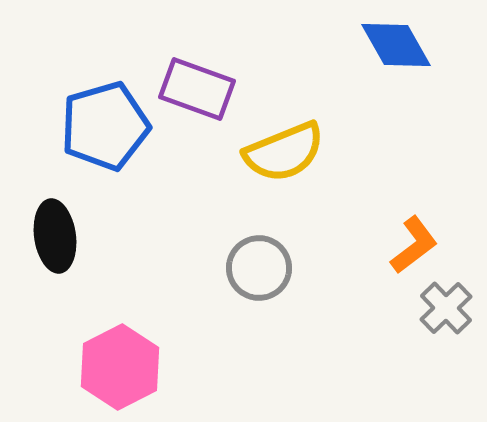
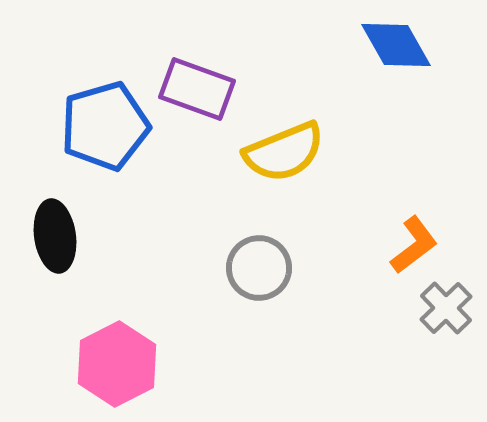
pink hexagon: moved 3 px left, 3 px up
